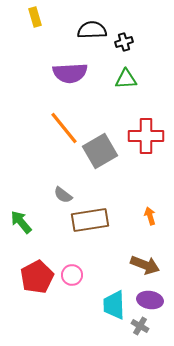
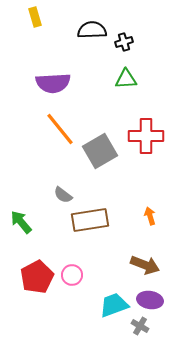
purple semicircle: moved 17 px left, 10 px down
orange line: moved 4 px left, 1 px down
cyan trapezoid: rotated 72 degrees clockwise
